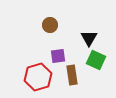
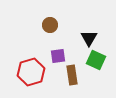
red hexagon: moved 7 px left, 5 px up
